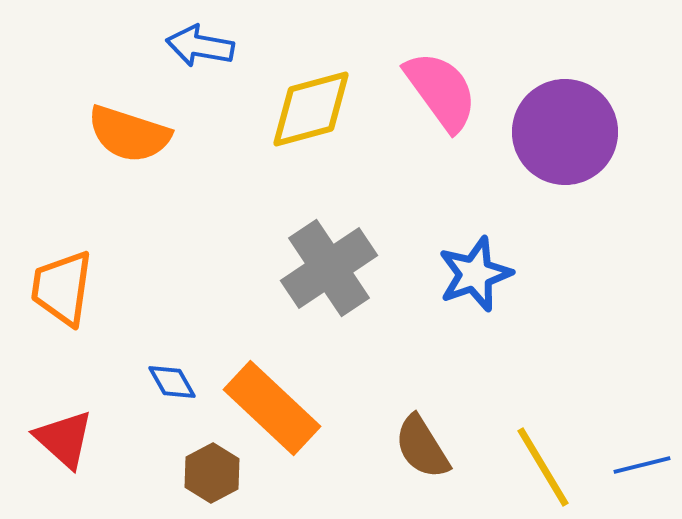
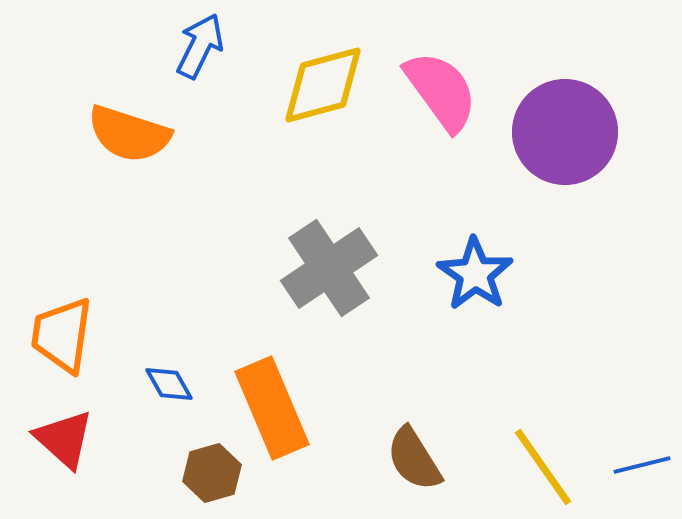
blue arrow: rotated 106 degrees clockwise
yellow diamond: moved 12 px right, 24 px up
blue star: rotated 18 degrees counterclockwise
orange trapezoid: moved 47 px down
blue diamond: moved 3 px left, 2 px down
orange rectangle: rotated 24 degrees clockwise
brown semicircle: moved 8 px left, 12 px down
yellow line: rotated 4 degrees counterclockwise
brown hexagon: rotated 12 degrees clockwise
